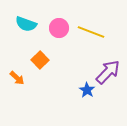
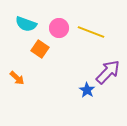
orange square: moved 11 px up; rotated 12 degrees counterclockwise
